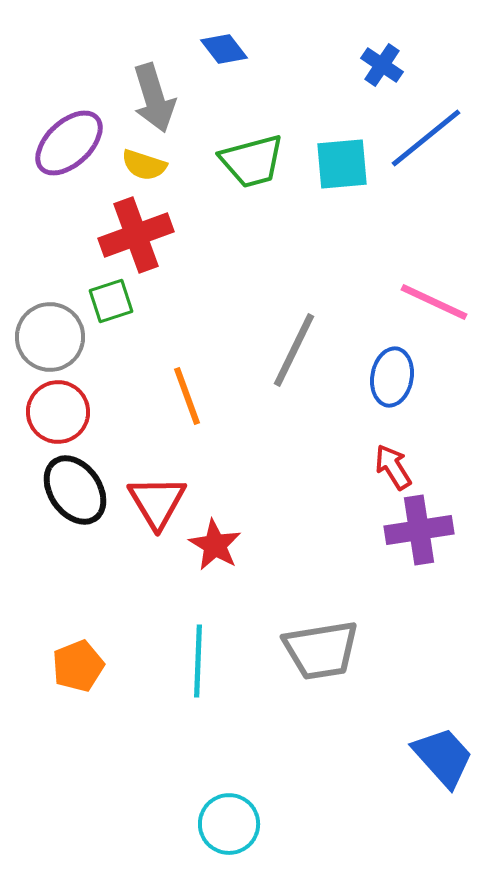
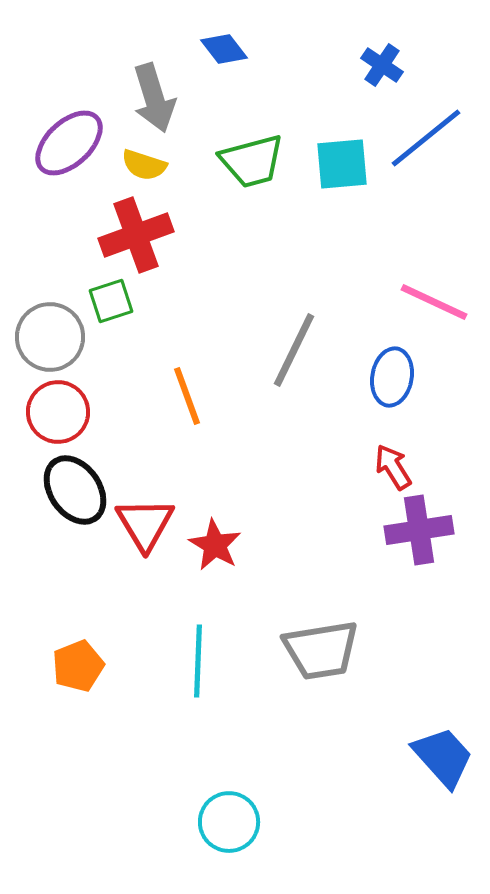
red triangle: moved 12 px left, 22 px down
cyan circle: moved 2 px up
